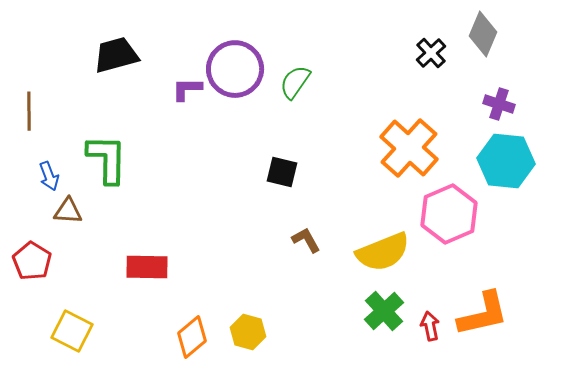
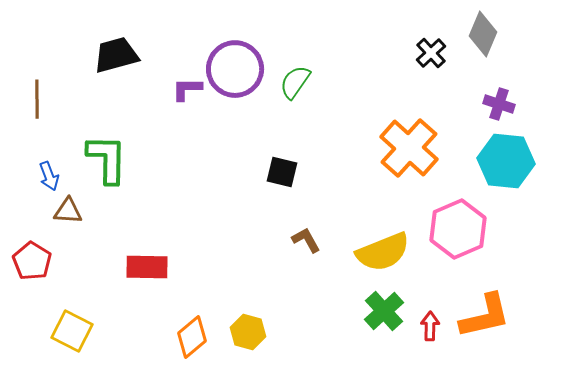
brown line: moved 8 px right, 12 px up
pink hexagon: moved 9 px right, 15 px down
orange L-shape: moved 2 px right, 2 px down
red arrow: rotated 12 degrees clockwise
